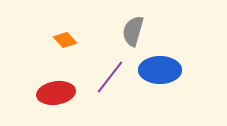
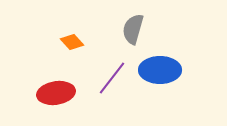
gray semicircle: moved 2 px up
orange diamond: moved 7 px right, 2 px down
purple line: moved 2 px right, 1 px down
